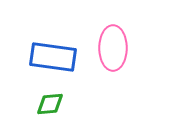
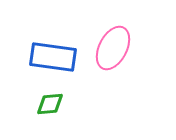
pink ellipse: rotated 27 degrees clockwise
